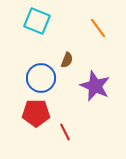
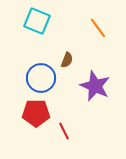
red line: moved 1 px left, 1 px up
